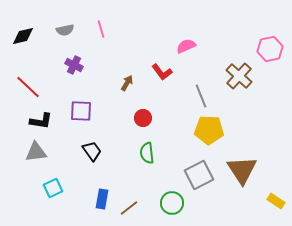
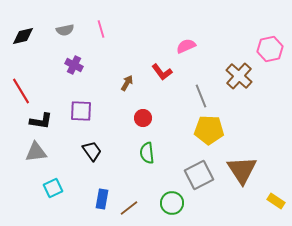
red line: moved 7 px left, 4 px down; rotated 16 degrees clockwise
